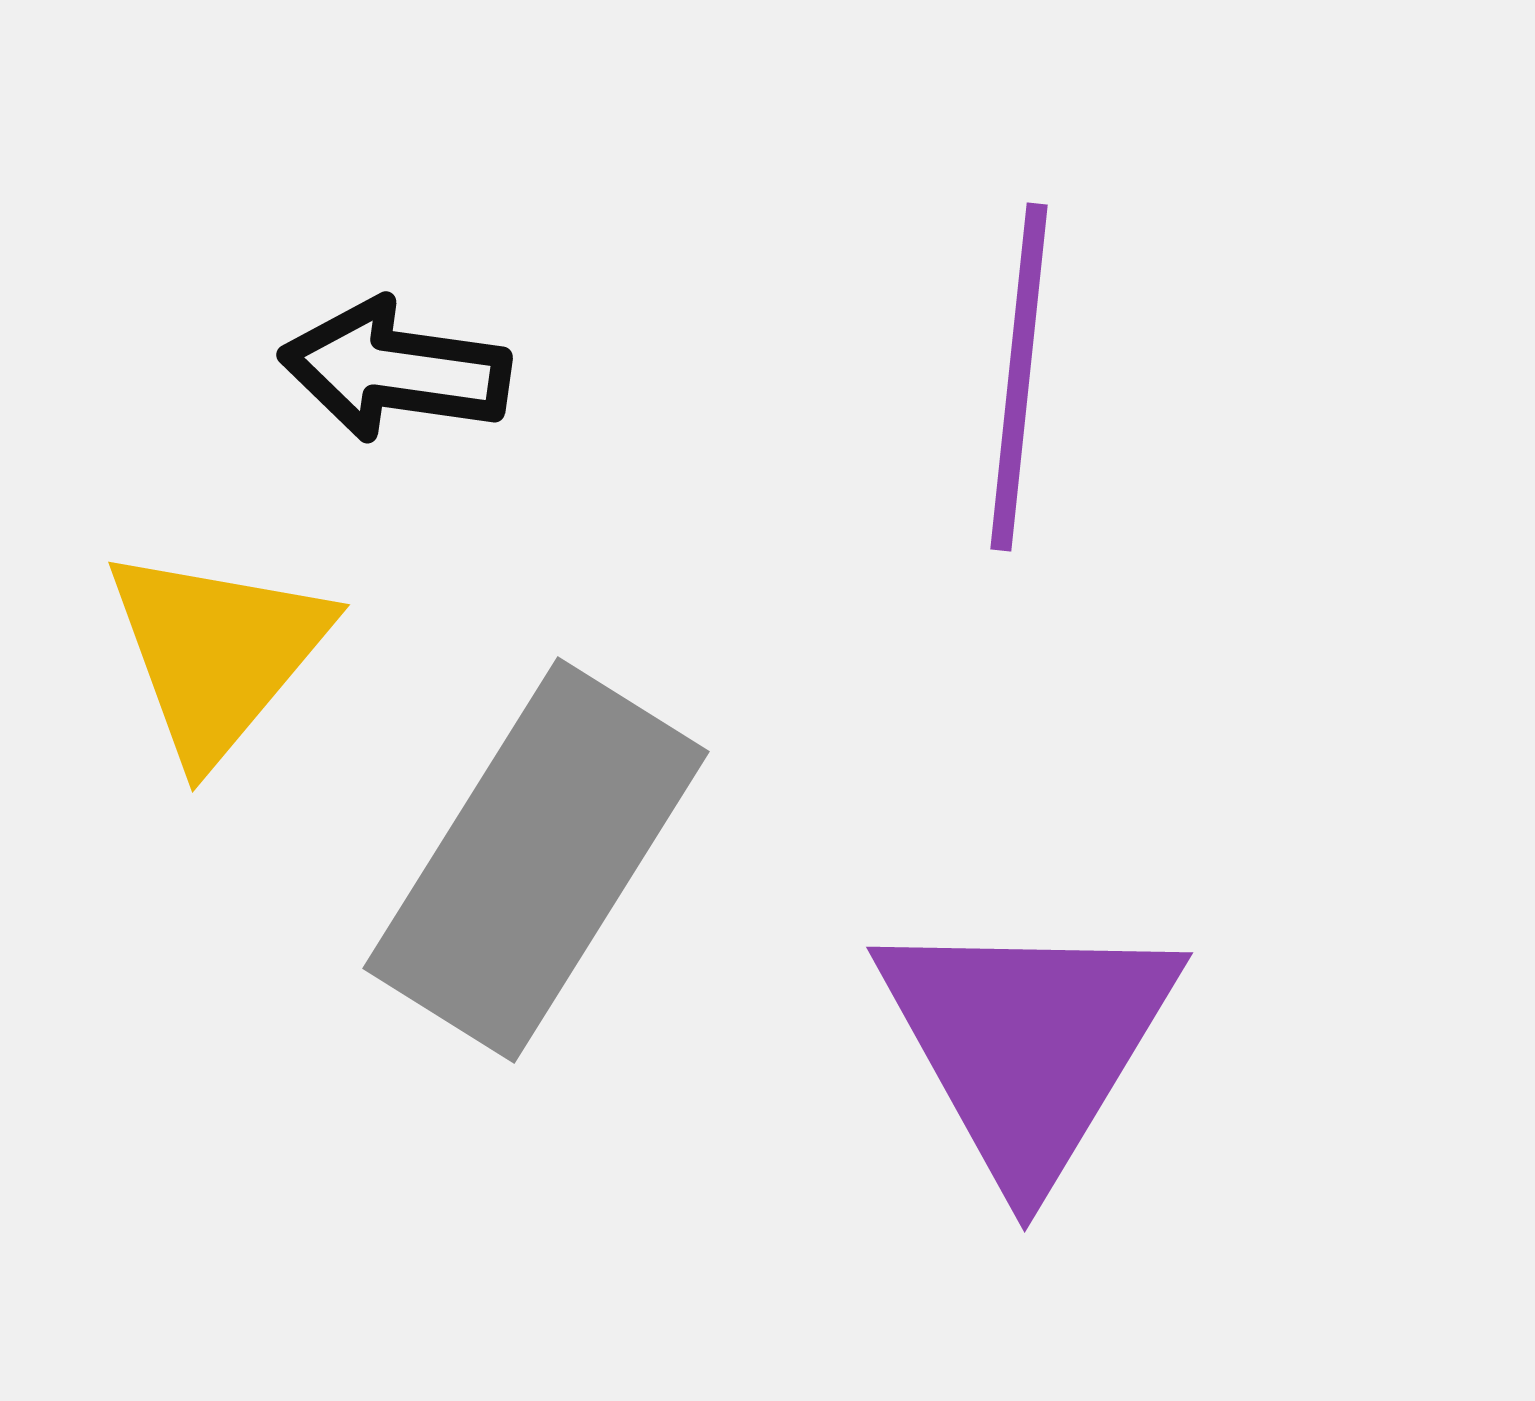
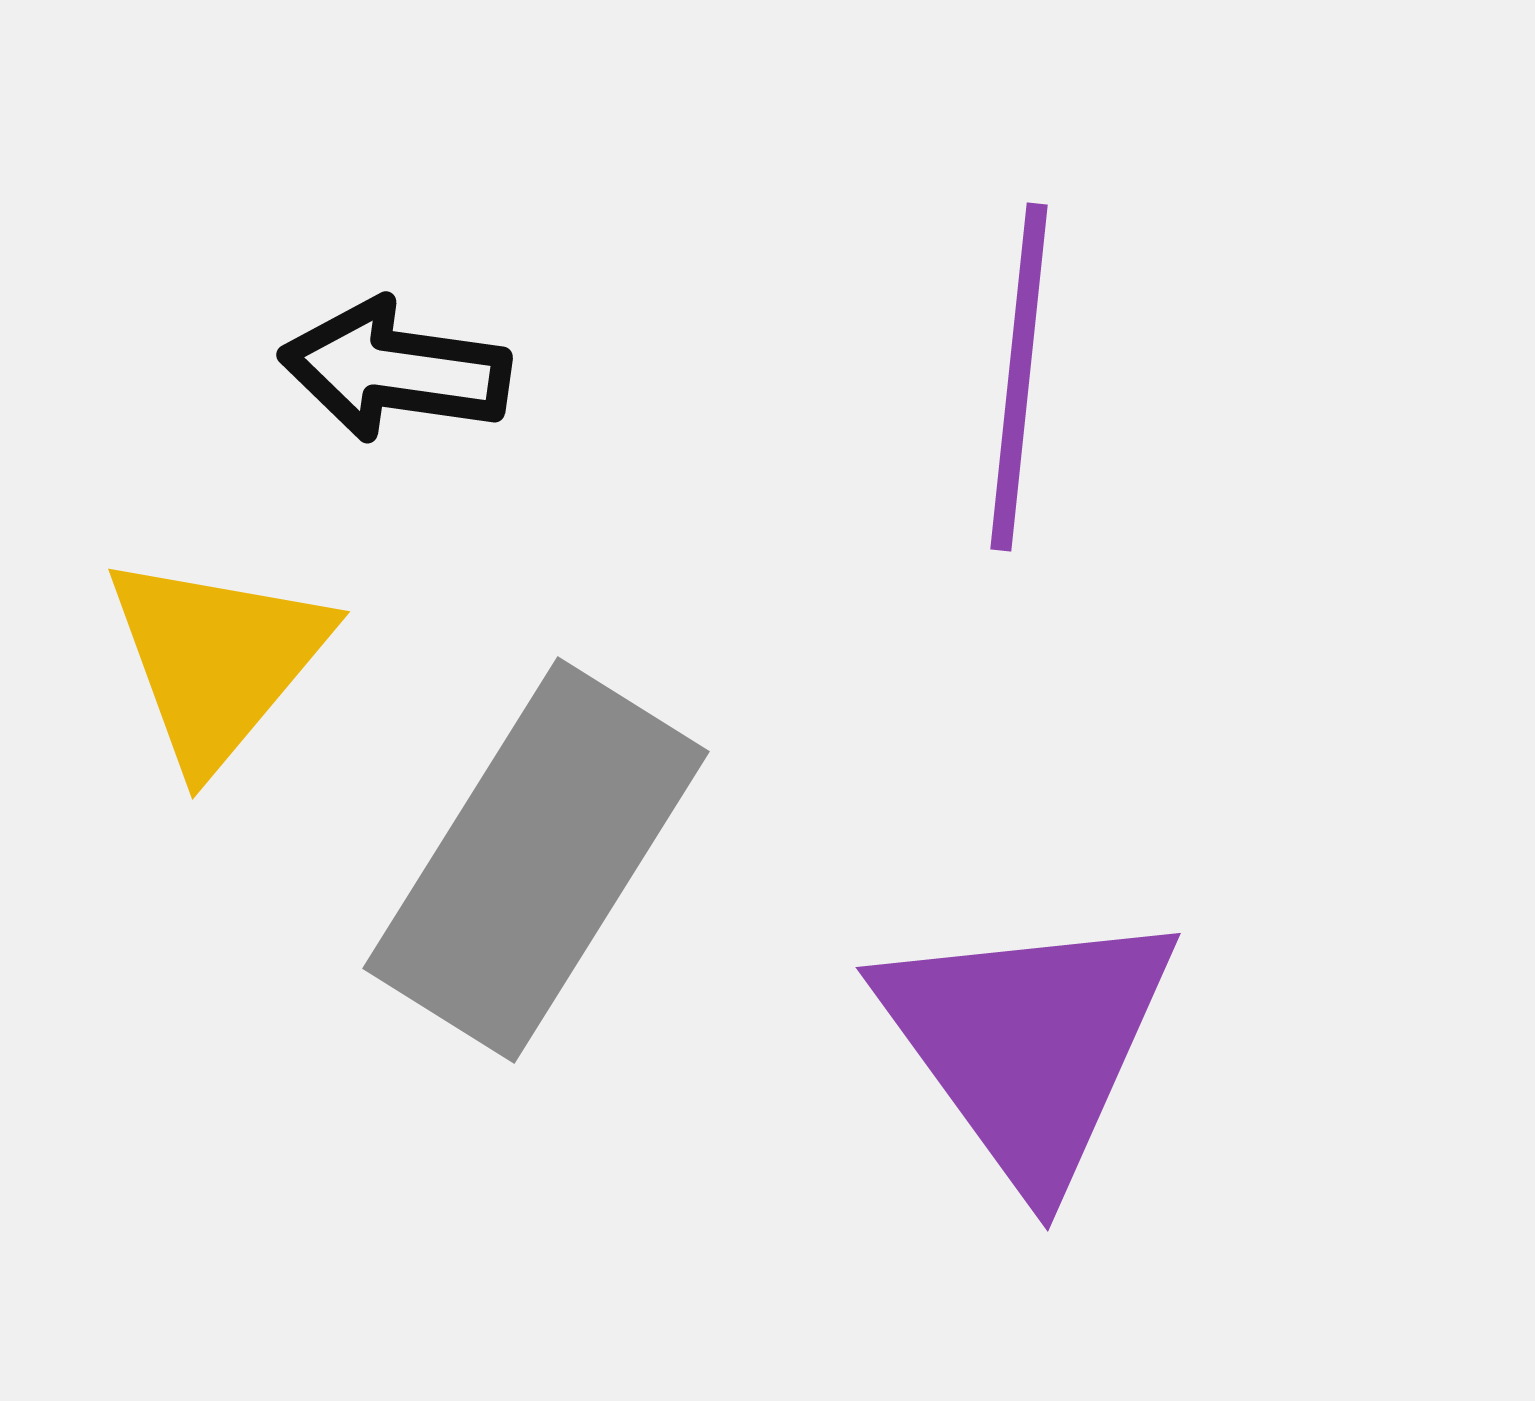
yellow triangle: moved 7 px down
purple triangle: rotated 7 degrees counterclockwise
